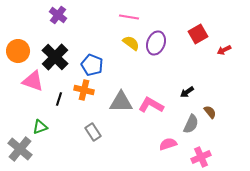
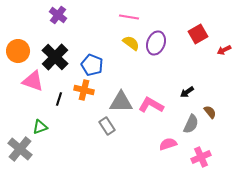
gray rectangle: moved 14 px right, 6 px up
